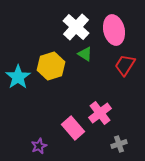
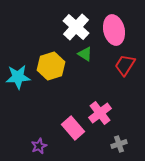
cyan star: rotated 30 degrees clockwise
